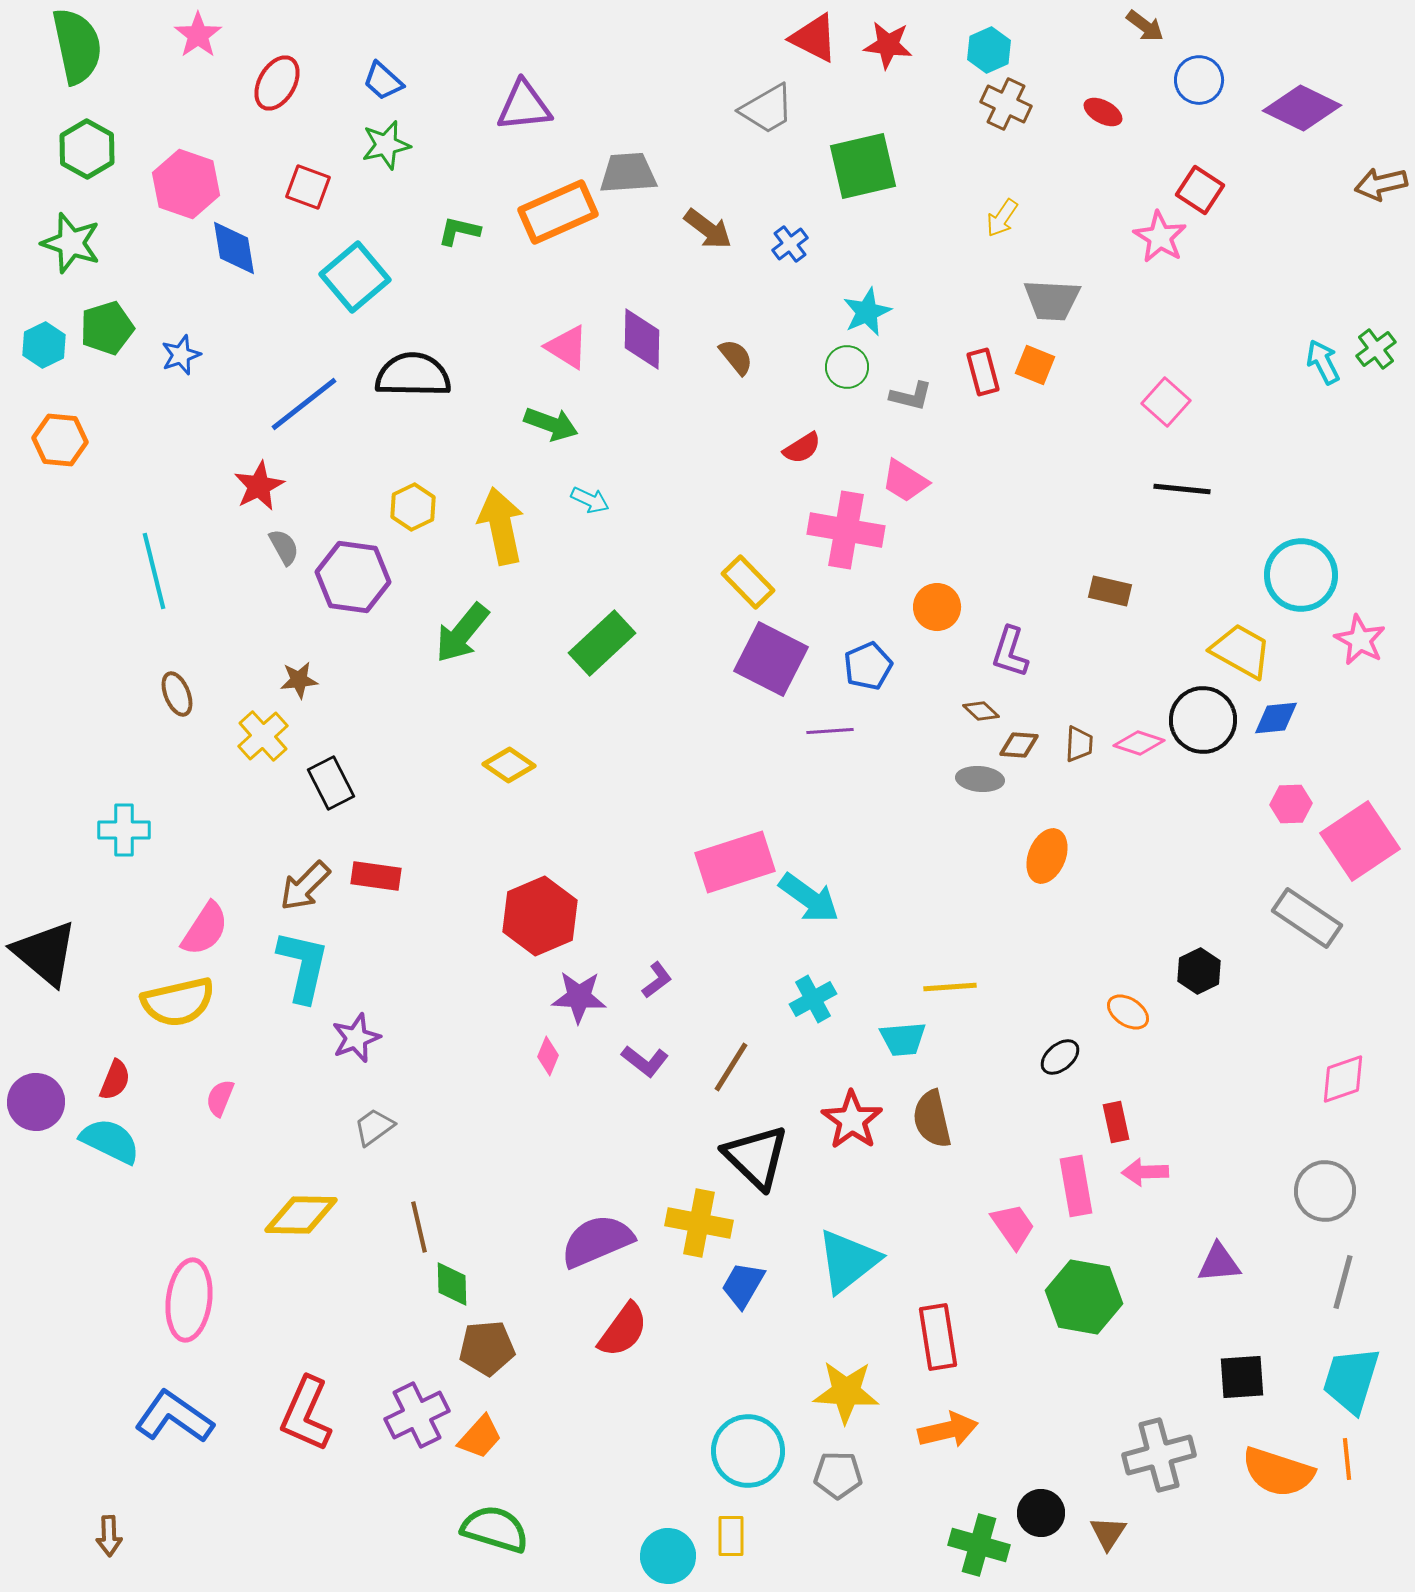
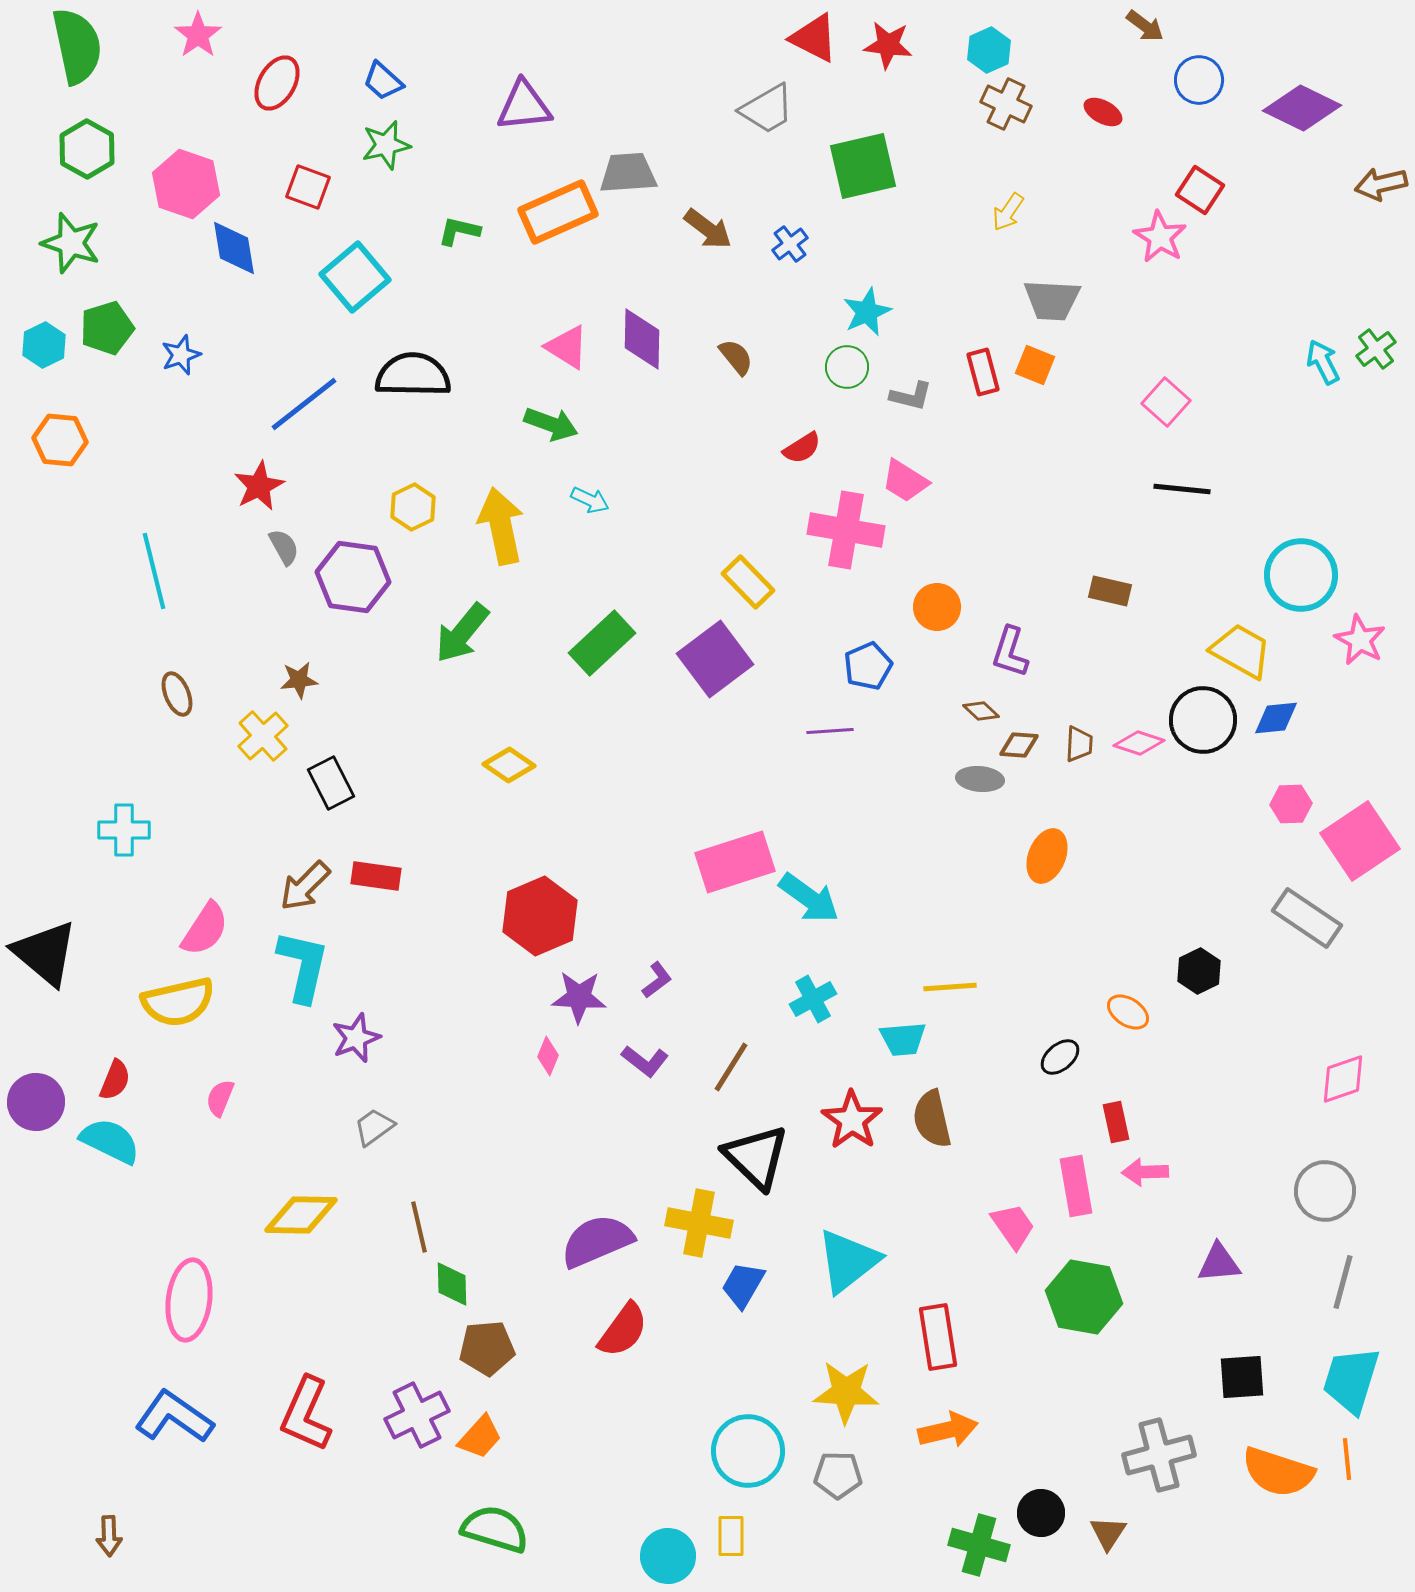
yellow arrow at (1002, 218): moved 6 px right, 6 px up
purple square at (771, 659): moved 56 px left; rotated 26 degrees clockwise
